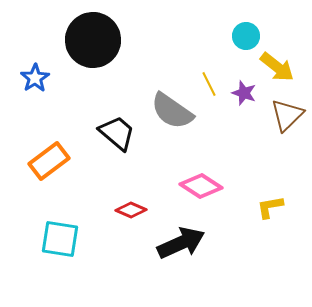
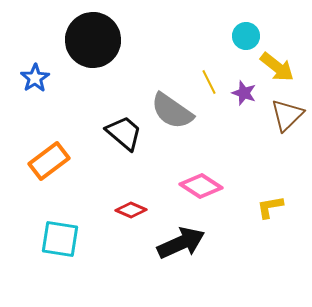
yellow line: moved 2 px up
black trapezoid: moved 7 px right
